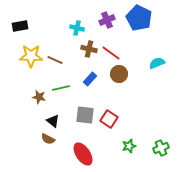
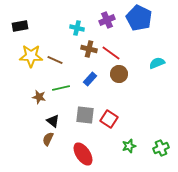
brown semicircle: rotated 88 degrees clockwise
